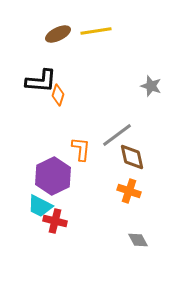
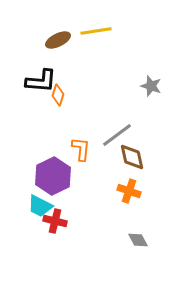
brown ellipse: moved 6 px down
